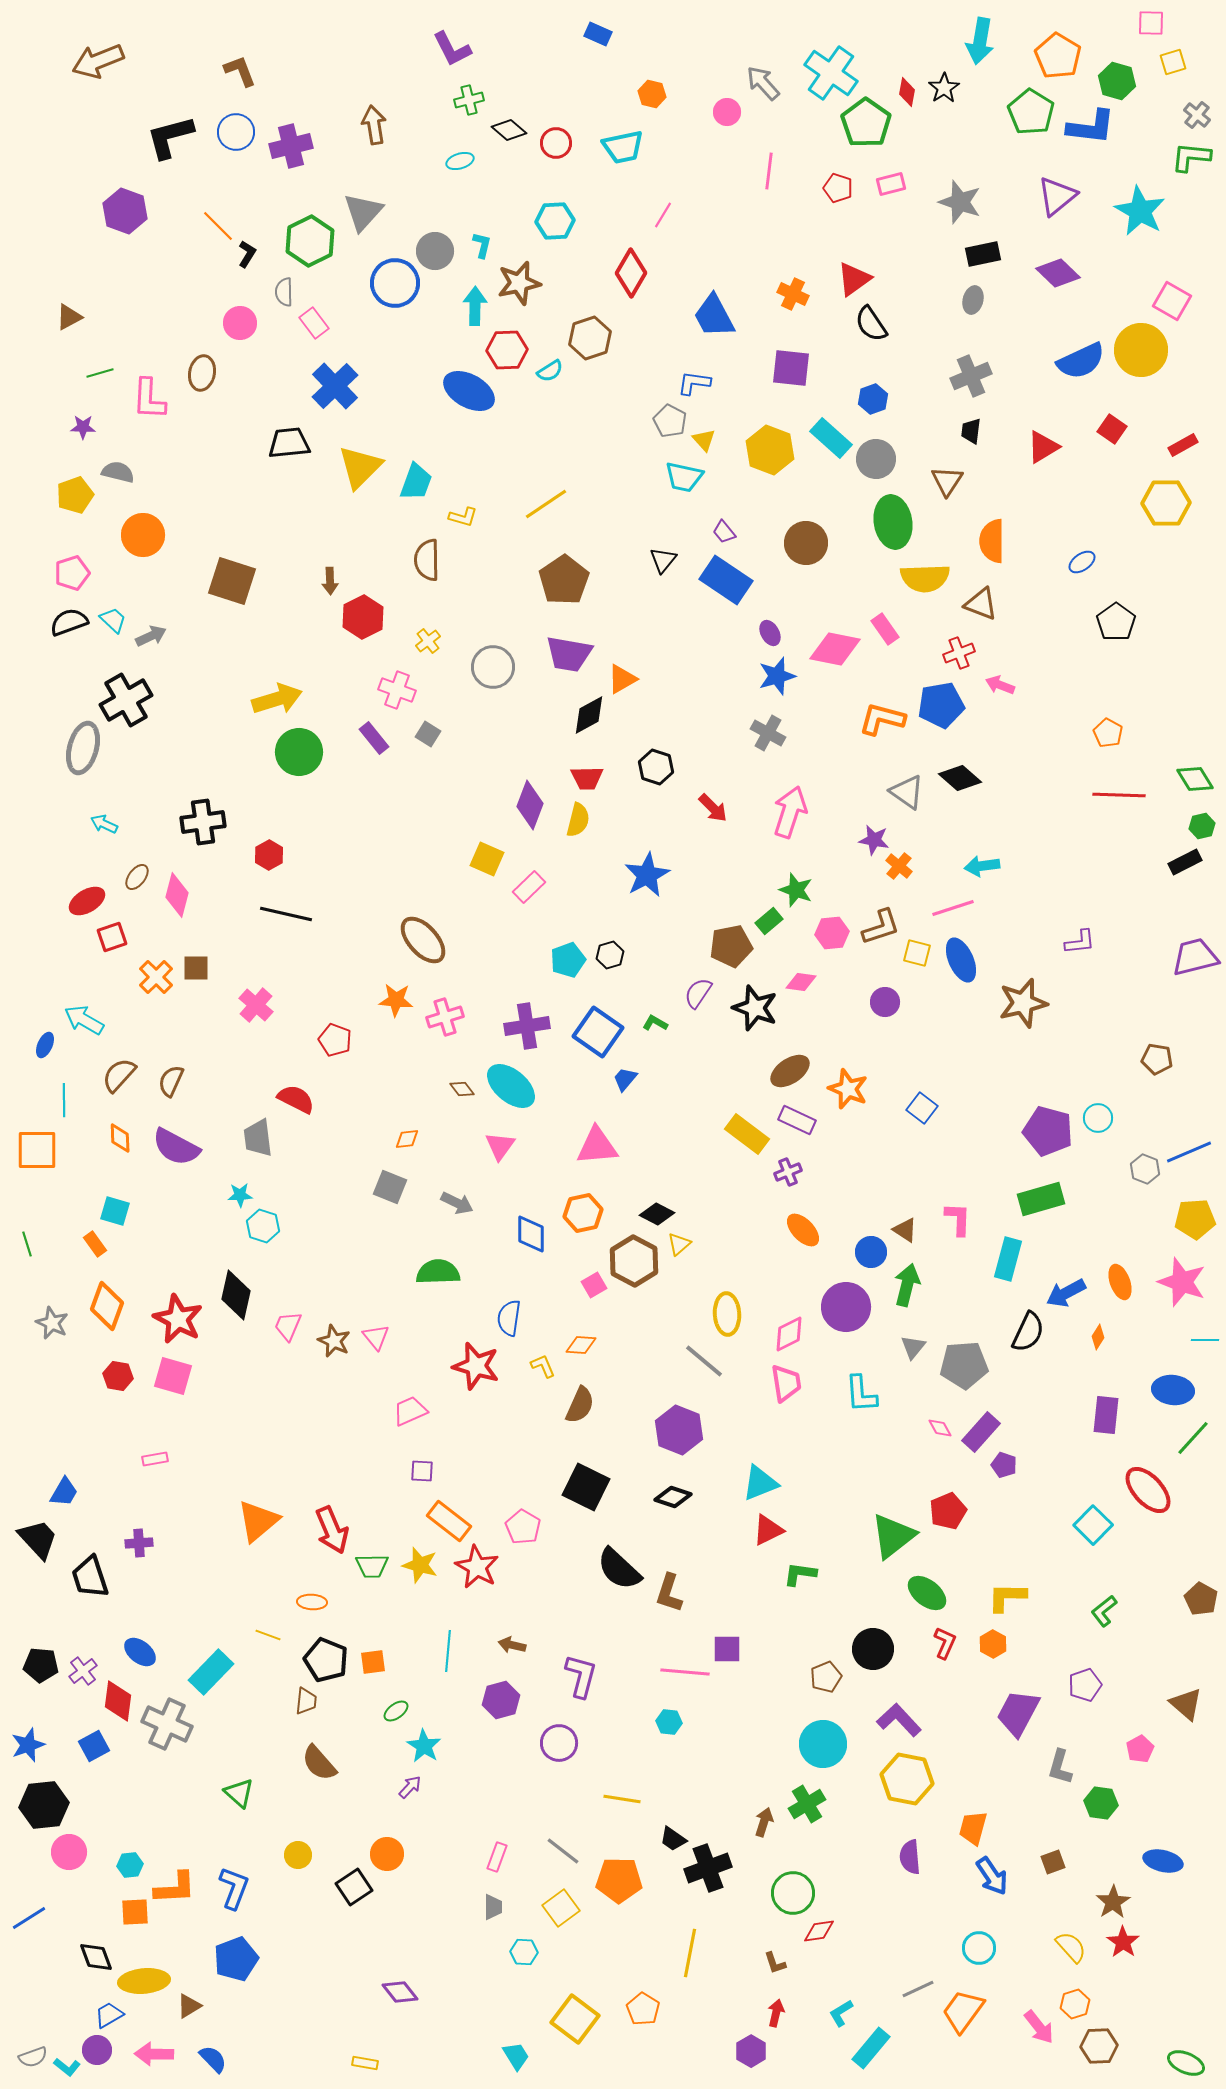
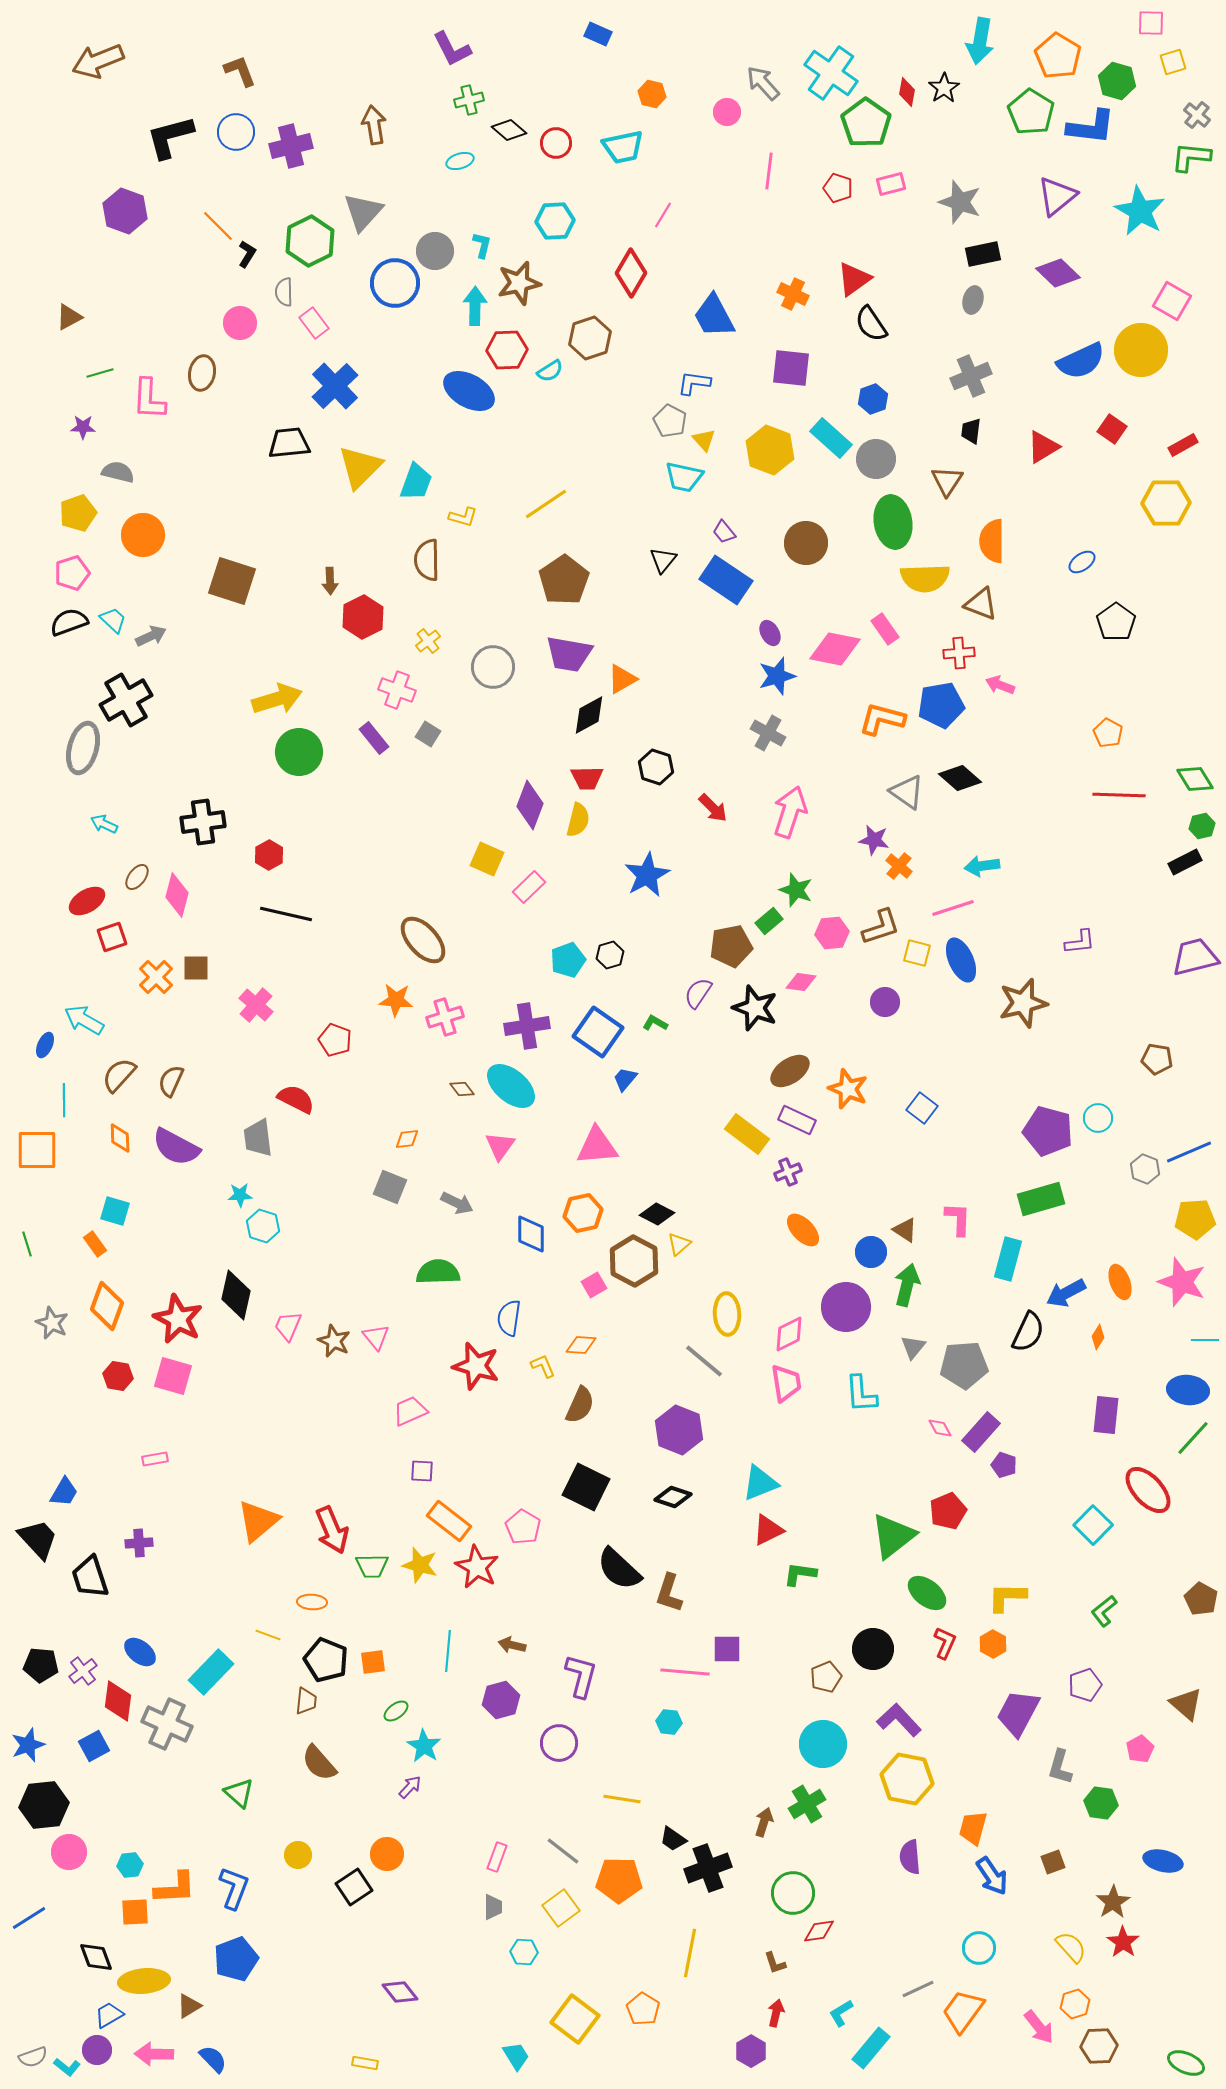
yellow pentagon at (75, 495): moved 3 px right, 18 px down
red cross at (959, 653): rotated 16 degrees clockwise
blue ellipse at (1173, 1390): moved 15 px right
